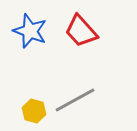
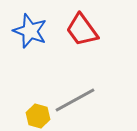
red trapezoid: moved 1 px right, 1 px up; rotated 6 degrees clockwise
yellow hexagon: moved 4 px right, 5 px down
